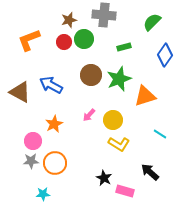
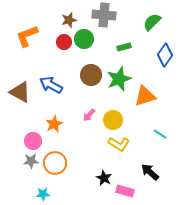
orange L-shape: moved 2 px left, 4 px up
